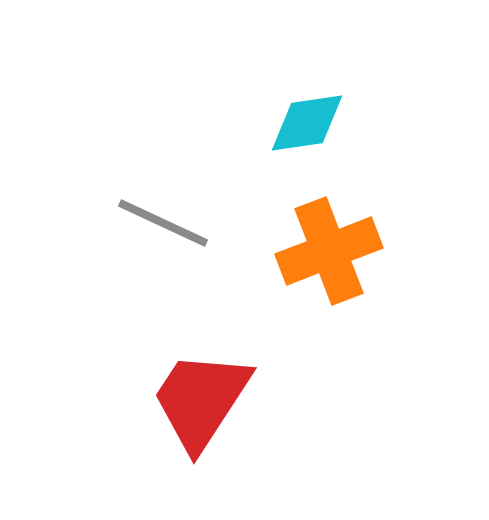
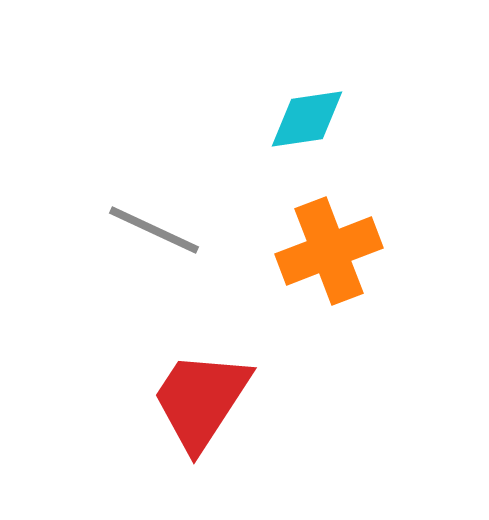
cyan diamond: moved 4 px up
gray line: moved 9 px left, 7 px down
